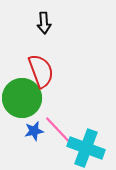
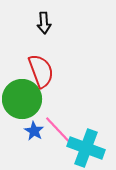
green circle: moved 1 px down
blue star: rotated 30 degrees counterclockwise
